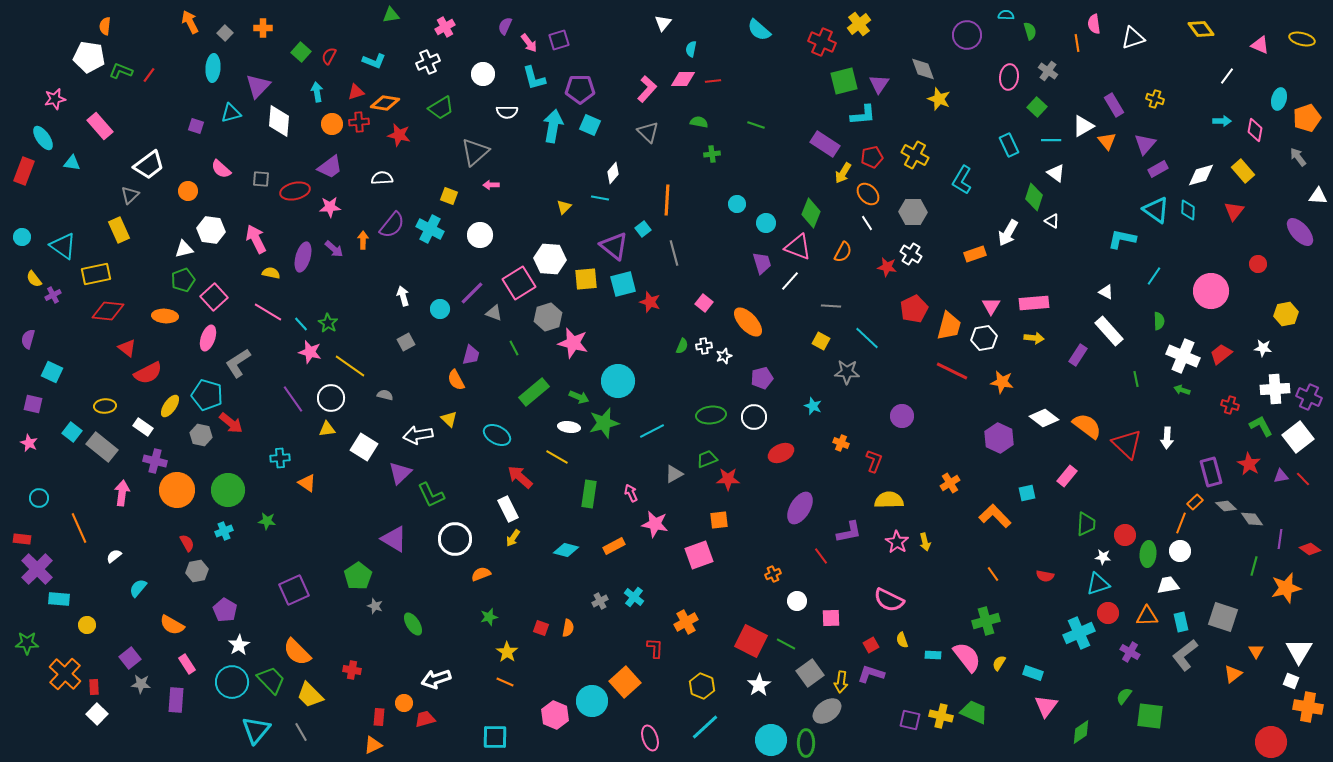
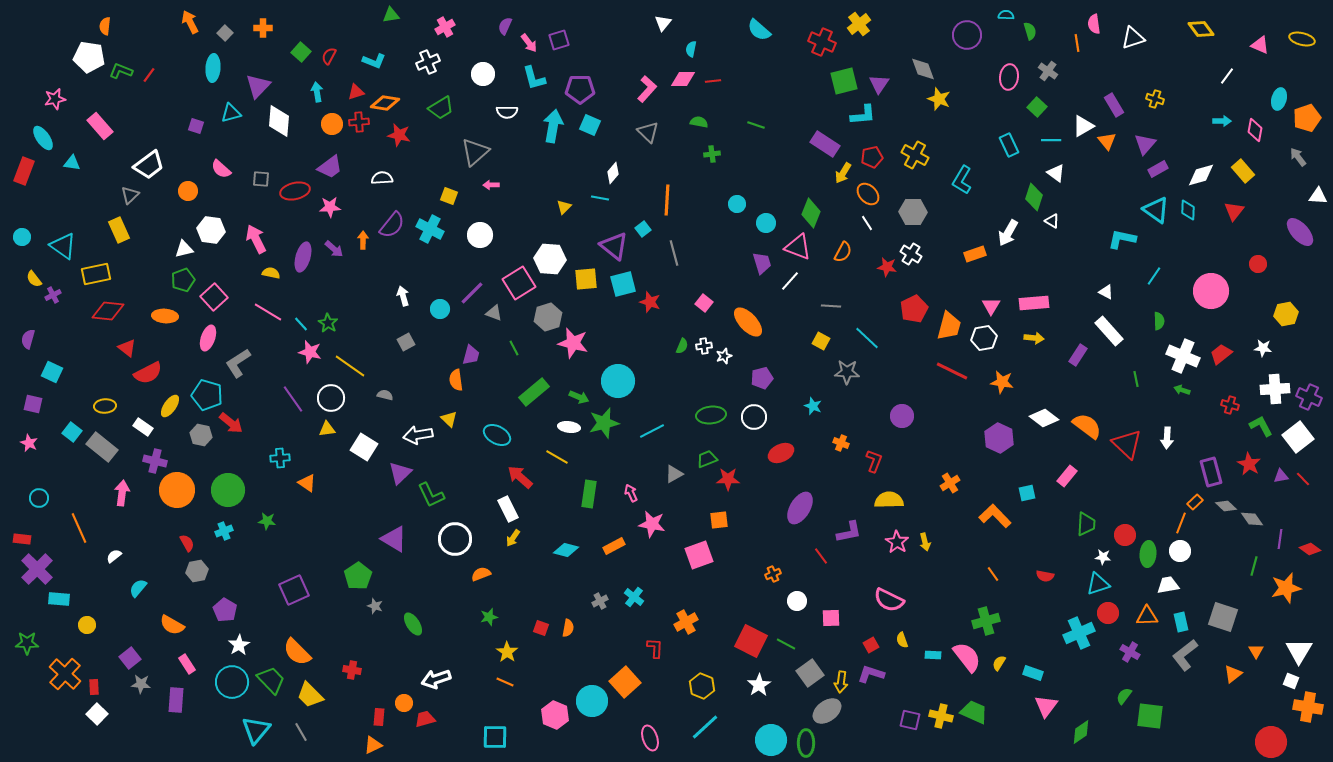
orange semicircle at (456, 380): rotated 20 degrees clockwise
pink star at (655, 524): moved 3 px left
